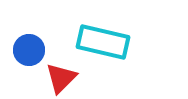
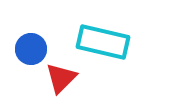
blue circle: moved 2 px right, 1 px up
